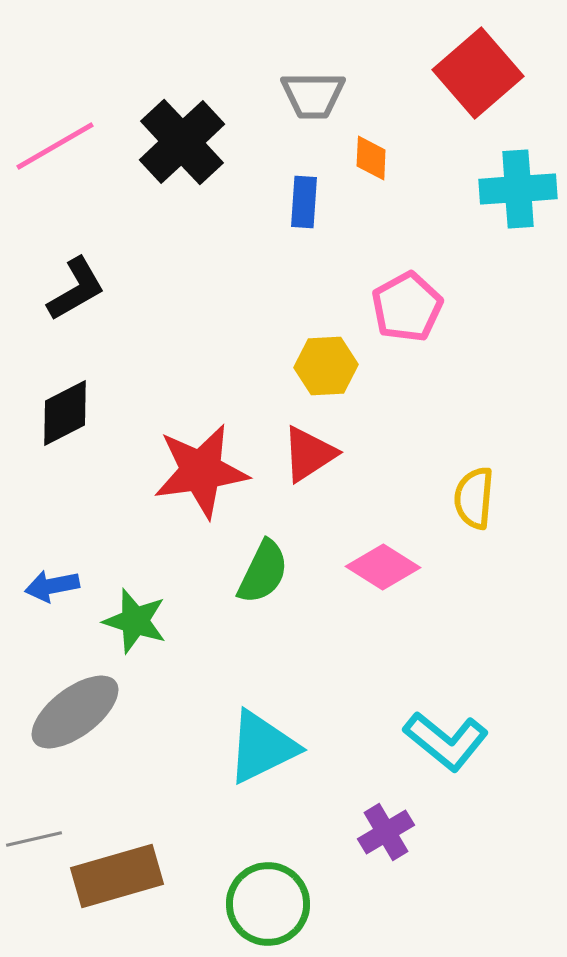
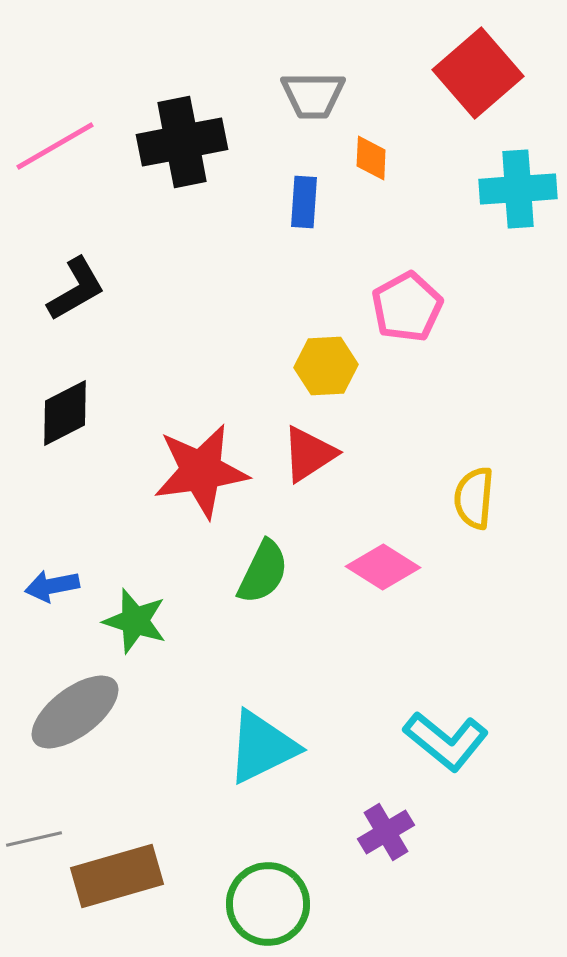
black cross: rotated 32 degrees clockwise
